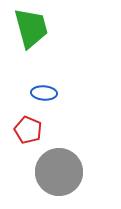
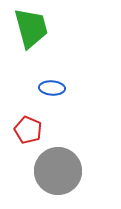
blue ellipse: moved 8 px right, 5 px up
gray circle: moved 1 px left, 1 px up
